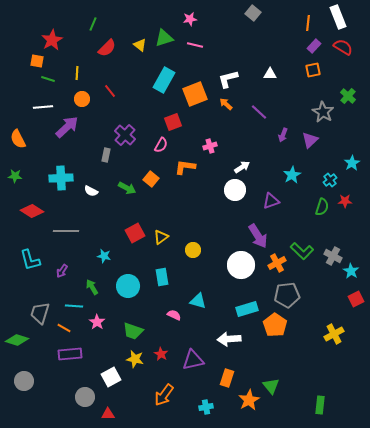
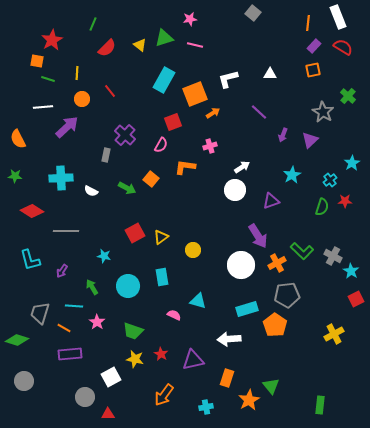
orange arrow at (226, 104): moved 13 px left, 9 px down; rotated 104 degrees clockwise
